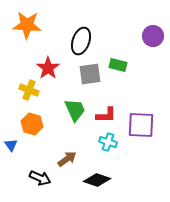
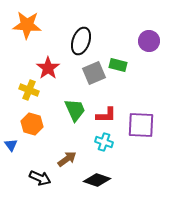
purple circle: moved 4 px left, 5 px down
gray square: moved 4 px right, 1 px up; rotated 15 degrees counterclockwise
cyan cross: moved 4 px left
